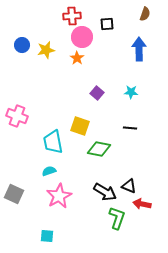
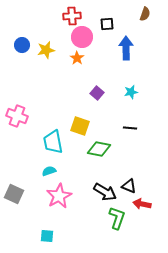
blue arrow: moved 13 px left, 1 px up
cyan star: rotated 16 degrees counterclockwise
